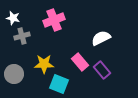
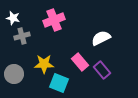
cyan square: moved 1 px up
